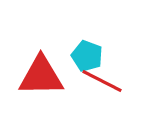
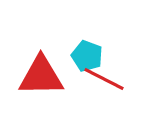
red line: moved 2 px right, 2 px up
